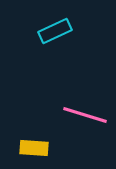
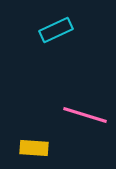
cyan rectangle: moved 1 px right, 1 px up
